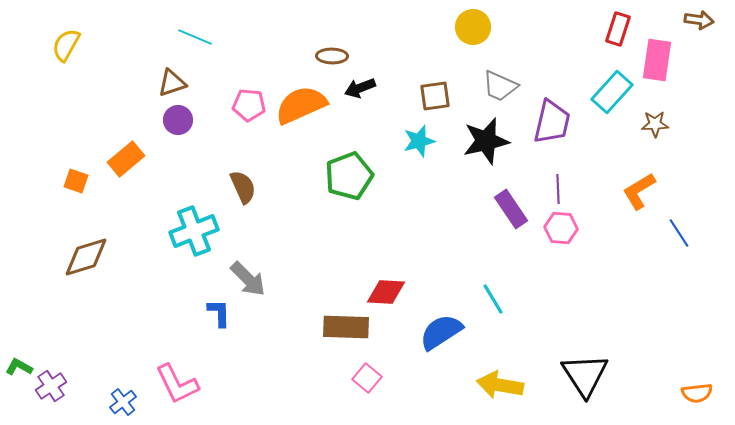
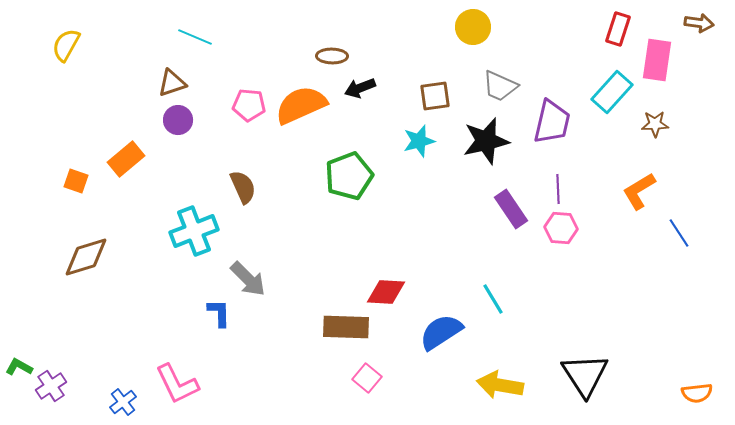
brown arrow at (699, 20): moved 3 px down
